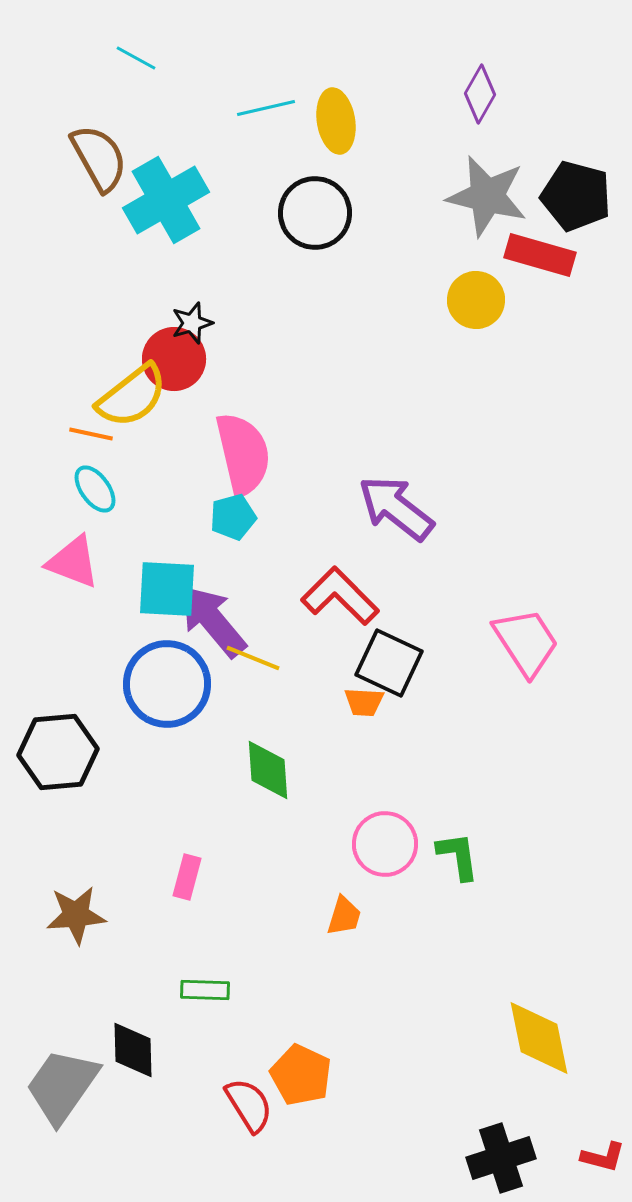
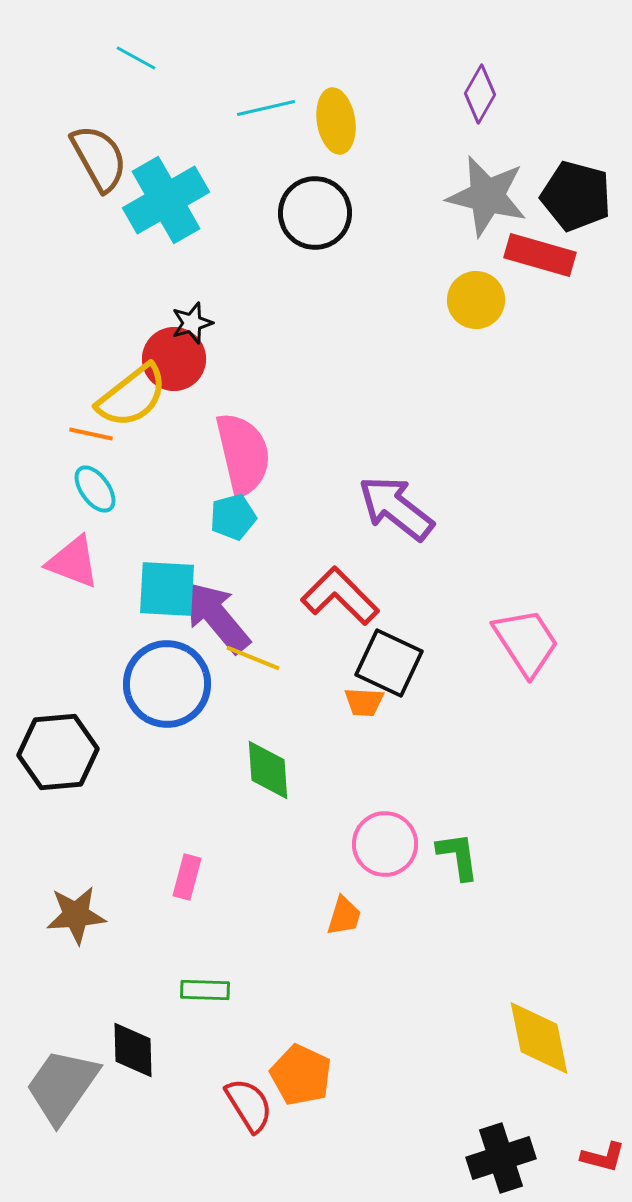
purple arrow at (213, 621): moved 4 px right, 4 px up
